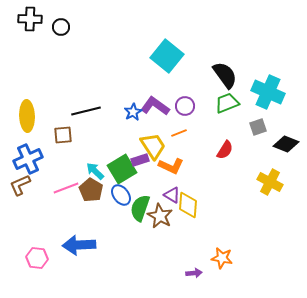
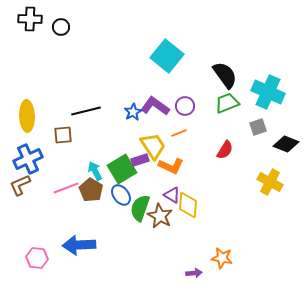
cyan arrow: rotated 18 degrees clockwise
